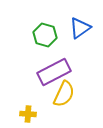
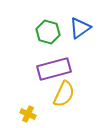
green hexagon: moved 3 px right, 3 px up
purple rectangle: moved 3 px up; rotated 12 degrees clockwise
yellow cross: rotated 21 degrees clockwise
